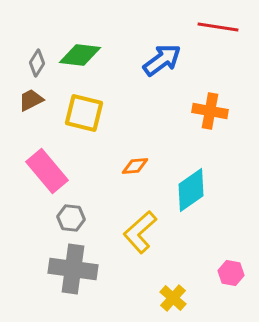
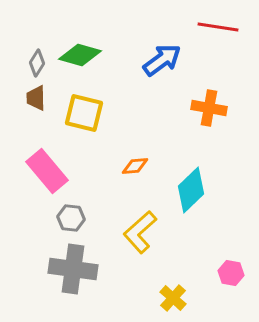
green diamond: rotated 9 degrees clockwise
brown trapezoid: moved 5 px right, 2 px up; rotated 64 degrees counterclockwise
orange cross: moved 1 px left, 3 px up
cyan diamond: rotated 9 degrees counterclockwise
